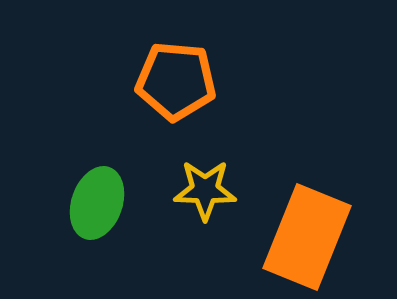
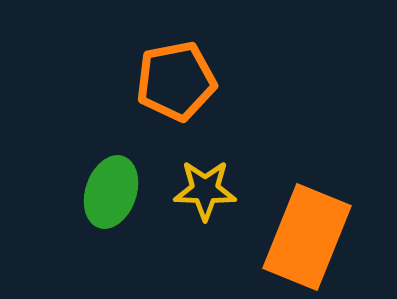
orange pentagon: rotated 16 degrees counterclockwise
green ellipse: moved 14 px right, 11 px up
